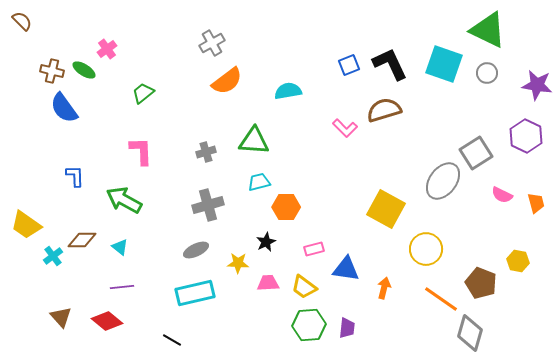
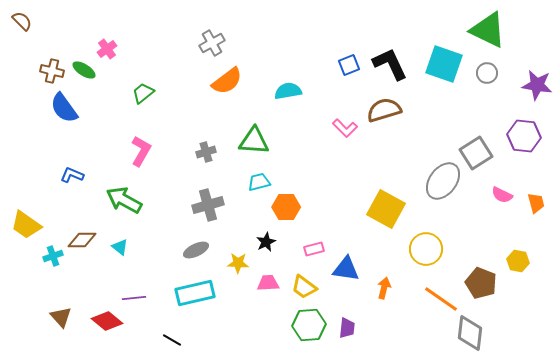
purple hexagon at (526, 136): moved 2 px left; rotated 20 degrees counterclockwise
pink L-shape at (141, 151): rotated 32 degrees clockwise
blue L-shape at (75, 176): moved 3 px left, 1 px up; rotated 65 degrees counterclockwise
cyan cross at (53, 256): rotated 18 degrees clockwise
purple line at (122, 287): moved 12 px right, 11 px down
gray diamond at (470, 333): rotated 9 degrees counterclockwise
